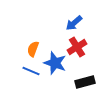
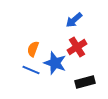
blue arrow: moved 3 px up
blue line: moved 1 px up
